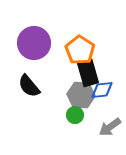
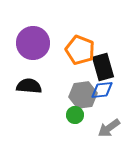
purple circle: moved 1 px left
orange pentagon: rotated 12 degrees counterclockwise
black rectangle: moved 15 px right, 6 px up
black semicircle: rotated 135 degrees clockwise
gray hexagon: moved 2 px right; rotated 12 degrees counterclockwise
gray arrow: moved 1 px left, 1 px down
